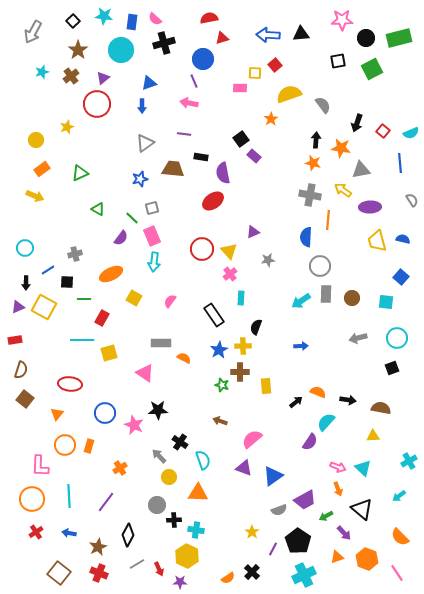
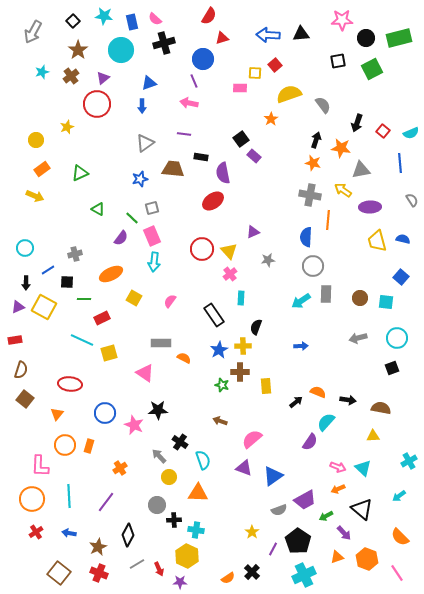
red semicircle at (209, 18): moved 2 px up; rotated 132 degrees clockwise
blue rectangle at (132, 22): rotated 21 degrees counterclockwise
black arrow at (316, 140): rotated 14 degrees clockwise
gray circle at (320, 266): moved 7 px left
brown circle at (352, 298): moved 8 px right
red rectangle at (102, 318): rotated 35 degrees clockwise
cyan line at (82, 340): rotated 25 degrees clockwise
orange arrow at (338, 489): rotated 88 degrees clockwise
